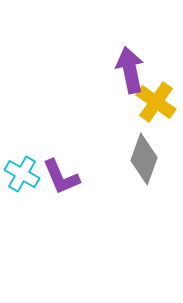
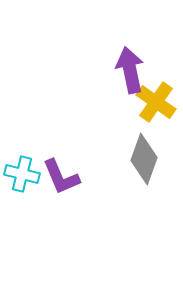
cyan cross: rotated 16 degrees counterclockwise
